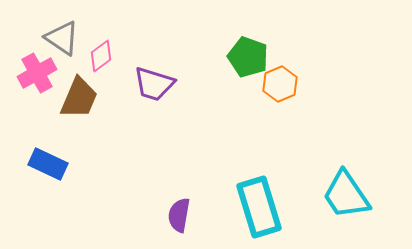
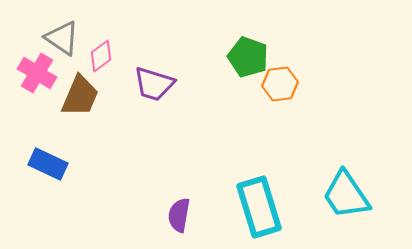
pink cross: rotated 30 degrees counterclockwise
orange hexagon: rotated 16 degrees clockwise
brown trapezoid: moved 1 px right, 2 px up
